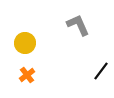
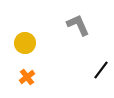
black line: moved 1 px up
orange cross: moved 2 px down
